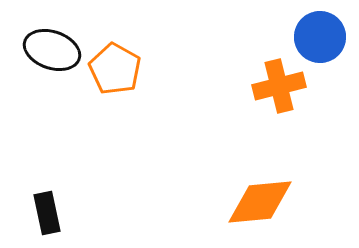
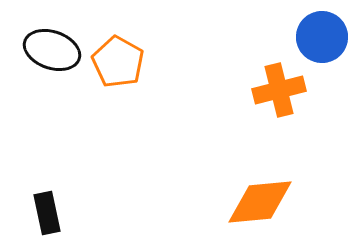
blue circle: moved 2 px right
orange pentagon: moved 3 px right, 7 px up
orange cross: moved 4 px down
